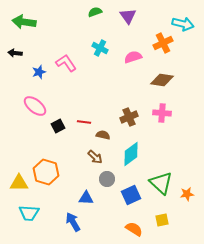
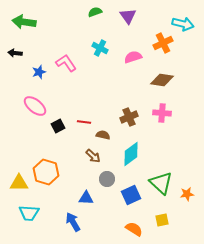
brown arrow: moved 2 px left, 1 px up
